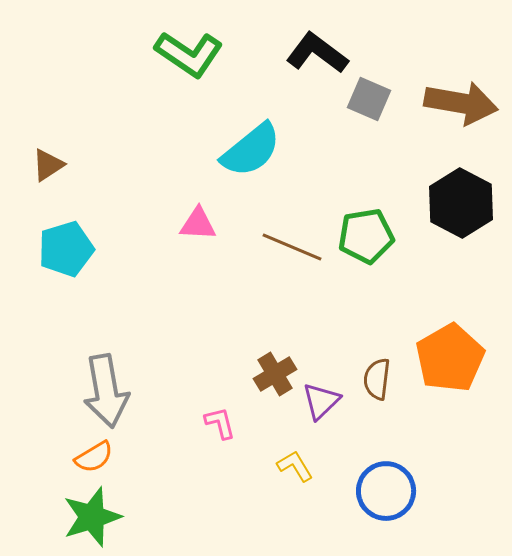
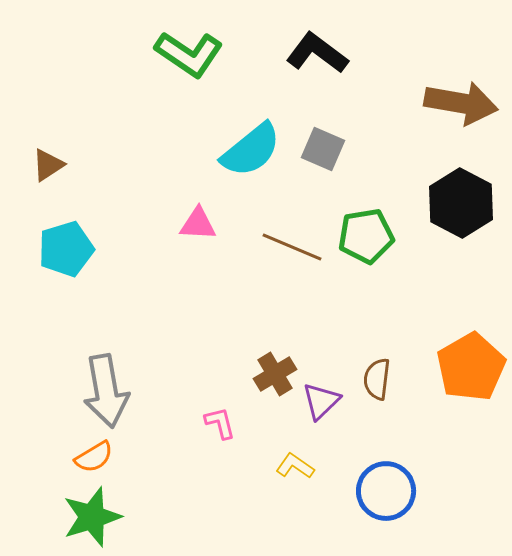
gray square: moved 46 px left, 50 px down
orange pentagon: moved 21 px right, 9 px down
yellow L-shape: rotated 24 degrees counterclockwise
